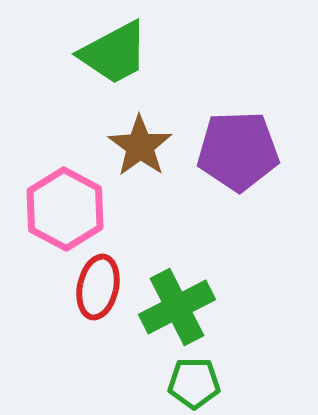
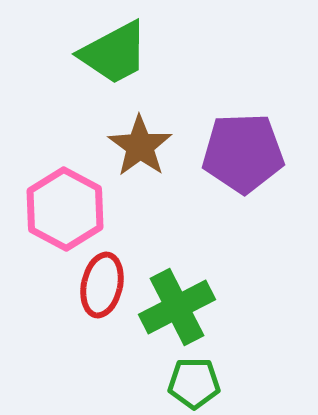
purple pentagon: moved 5 px right, 2 px down
red ellipse: moved 4 px right, 2 px up
